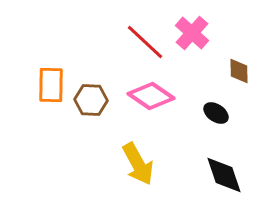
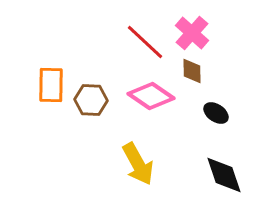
brown diamond: moved 47 px left
